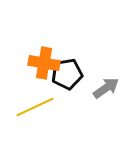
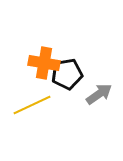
gray arrow: moved 7 px left, 6 px down
yellow line: moved 3 px left, 2 px up
